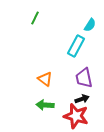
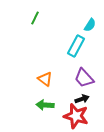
purple trapezoid: rotated 30 degrees counterclockwise
